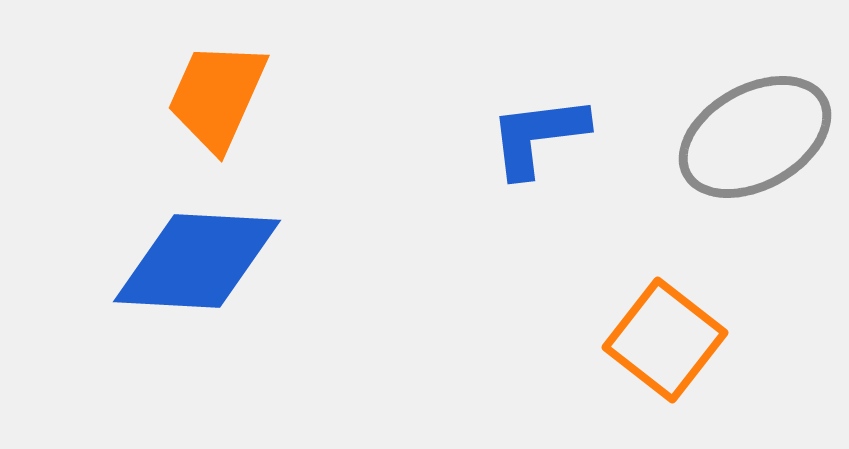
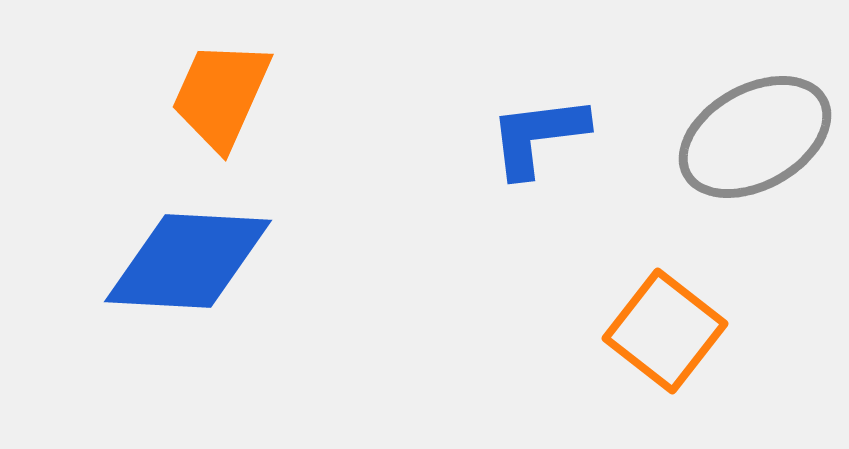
orange trapezoid: moved 4 px right, 1 px up
blue diamond: moved 9 px left
orange square: moved 9 px up
